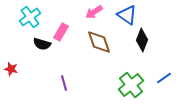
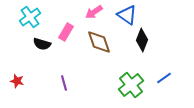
pink rectangle: moved 5 px right
red star: moved 6 px right, 12 px down
